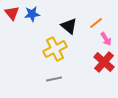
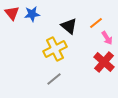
pink arrow: moved 1 px right, 1 px up
gray line: rotated 28 degrees counterclockwise
